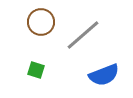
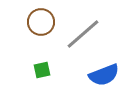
gray line: moved 1 px up
green square: moved 6 px right; rotated 30 degrees counterclockwise
